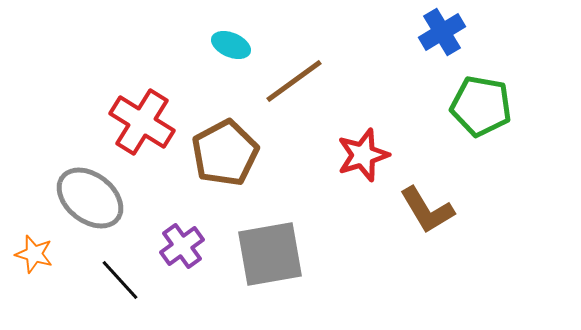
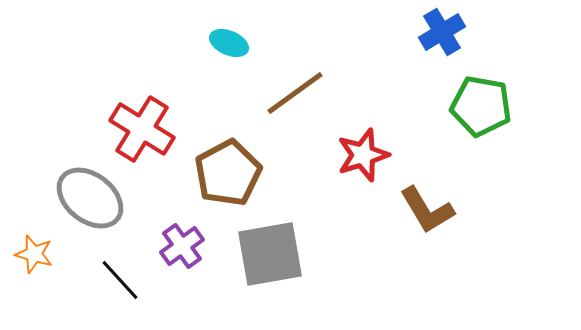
cyan ellipse: moved 2 px left, 2 px up
brown line: moved 1 px right, 12 px down
red cross: moved 7 px down
brown pentagon: moved 3 px right, 20 px down
